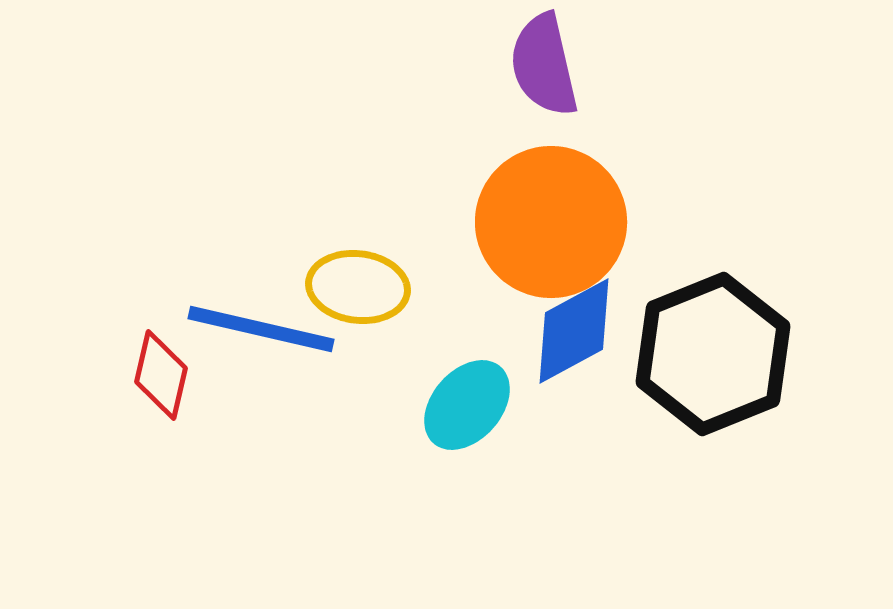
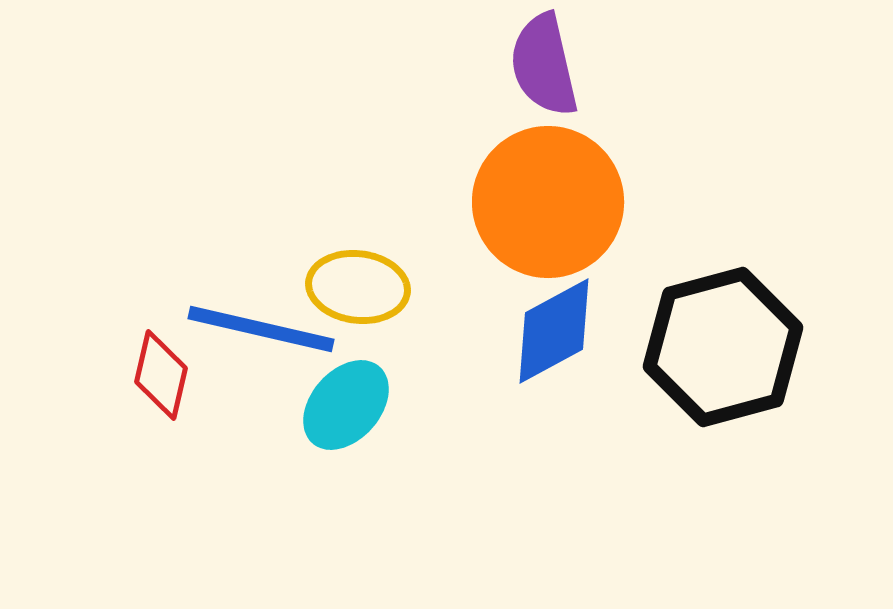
orange circle: moved 3 px left, 20 px up
blue diamond: moved 20 px left
black hexagon: moved 10 px right, 7 px up; rotated 7 degrees clockwise
cyan ellipse: moved 121 px left
